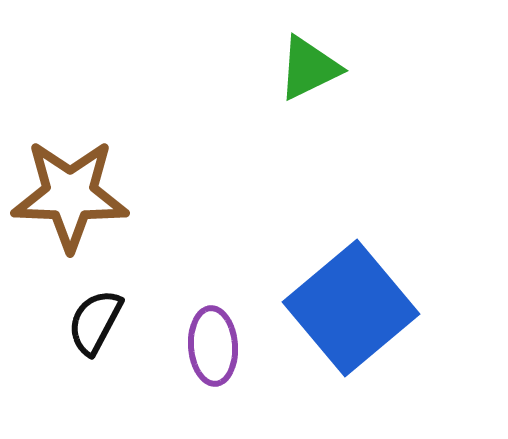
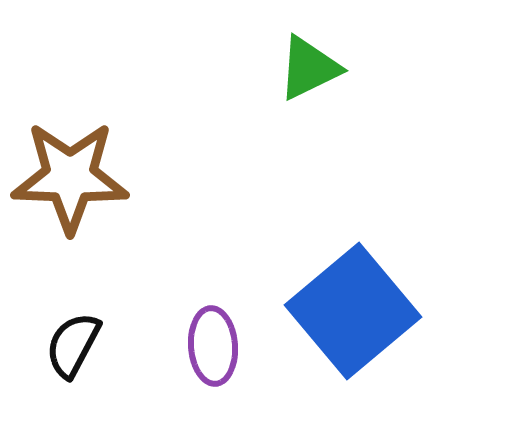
brown star: moved 18 px up
blue square: moved 2 px right, 3 px down
black semicircle: moved 22 px left, 23 px down
